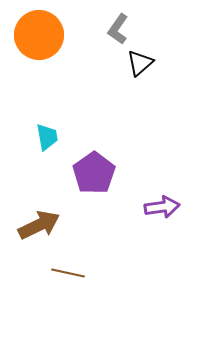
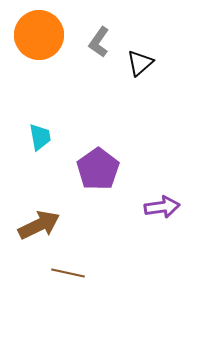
gray L-shape: moved 19 px left, 13 px down
cyan trapezoid: moved 7 px left
purple pentagon: moved 4 px right, 4 px up
